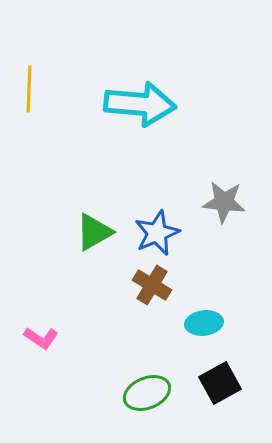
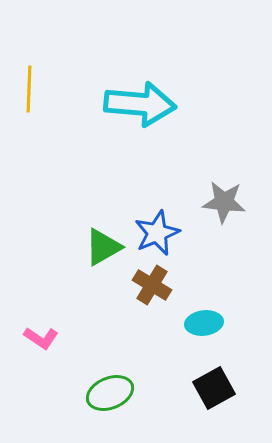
green triangle: moved 9 px right, 15 px down
black square: moved 6 px left, 5 px down
green ellipse: moved 37 px left
